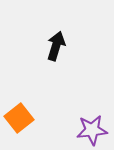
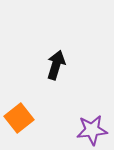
black arrow: moved 19 px down
